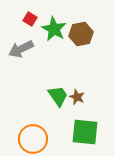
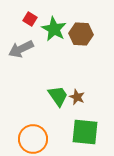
brown hexagon: rotated 15 degrees clockwise
